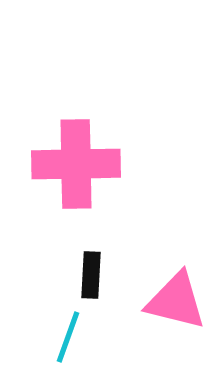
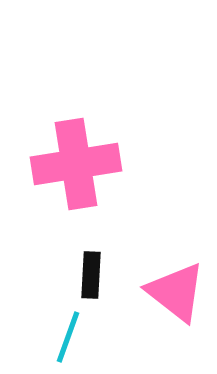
pink cross: rotated 8 degrees counterclockwise
pink triangle: moved 9 px up; rotated 24 degrees clockwise
